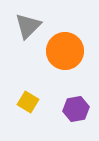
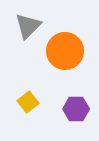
yellow square: rotated 20 degrees clockwise
purple hexagon: rotated 10 degrees clockwise
